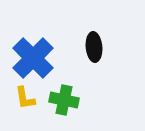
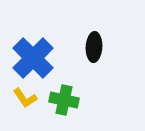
black ellipse: rotated 8 degrees clockwise
yellow L-shape: rotated 25 degrees counterclockwise
